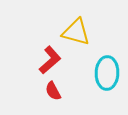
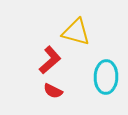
cyan ellipse: moved 1 px left, 4 px down
red semicircle: rotated 36 degrees counterclockwise
